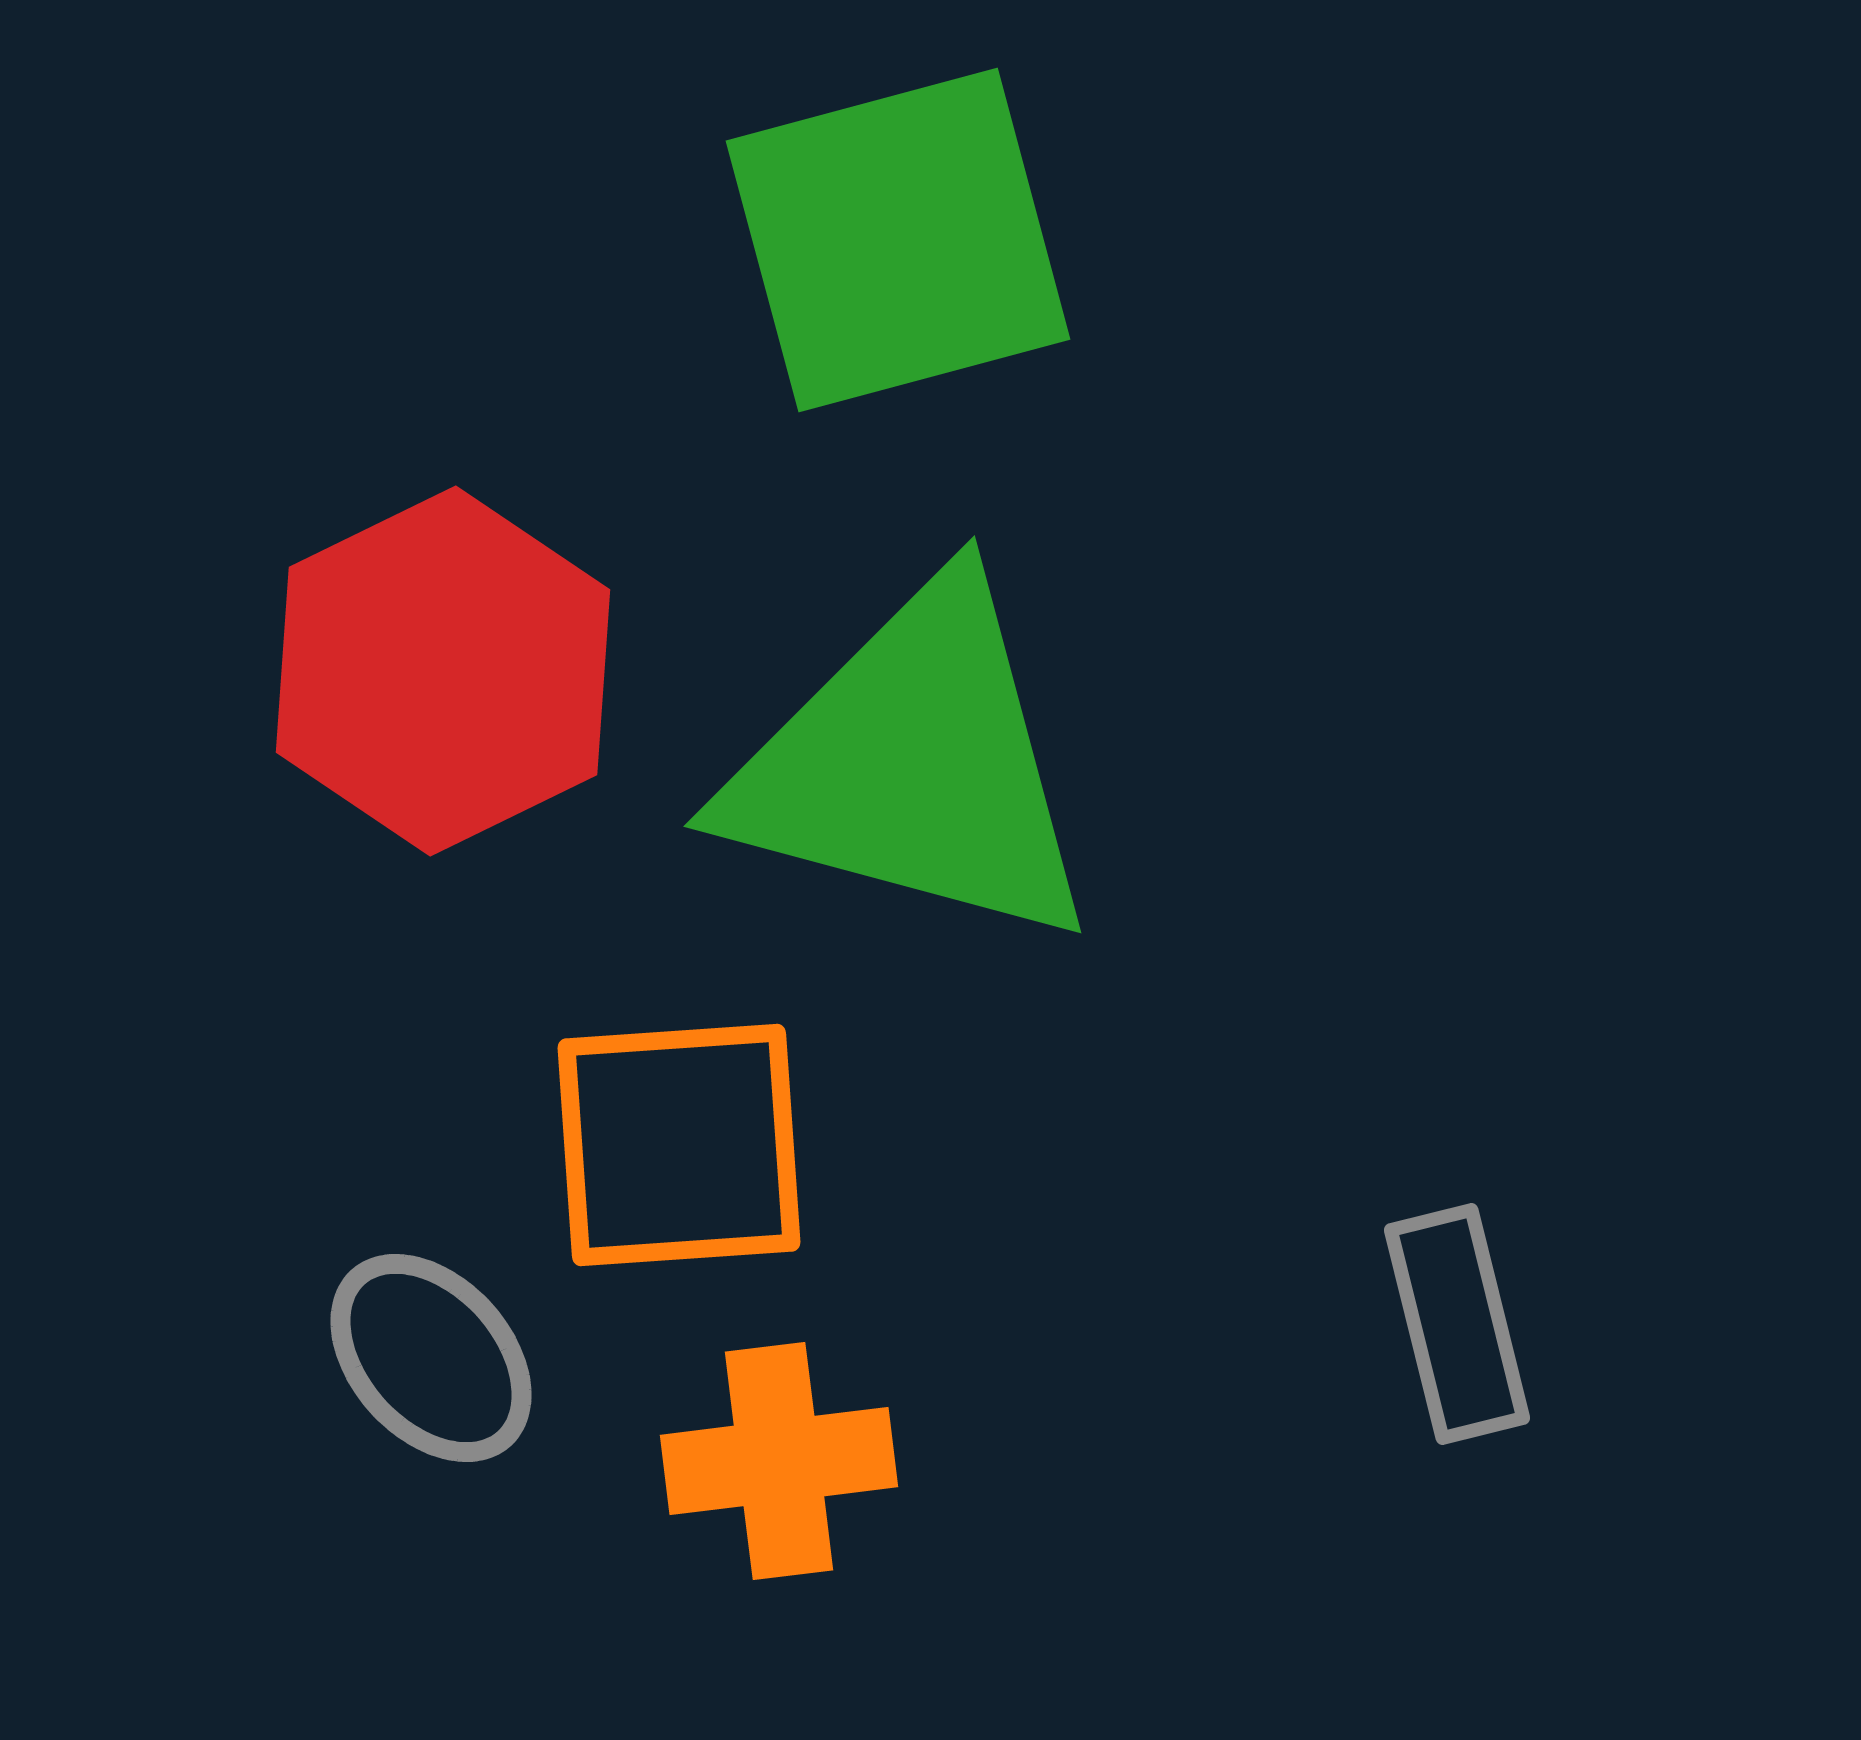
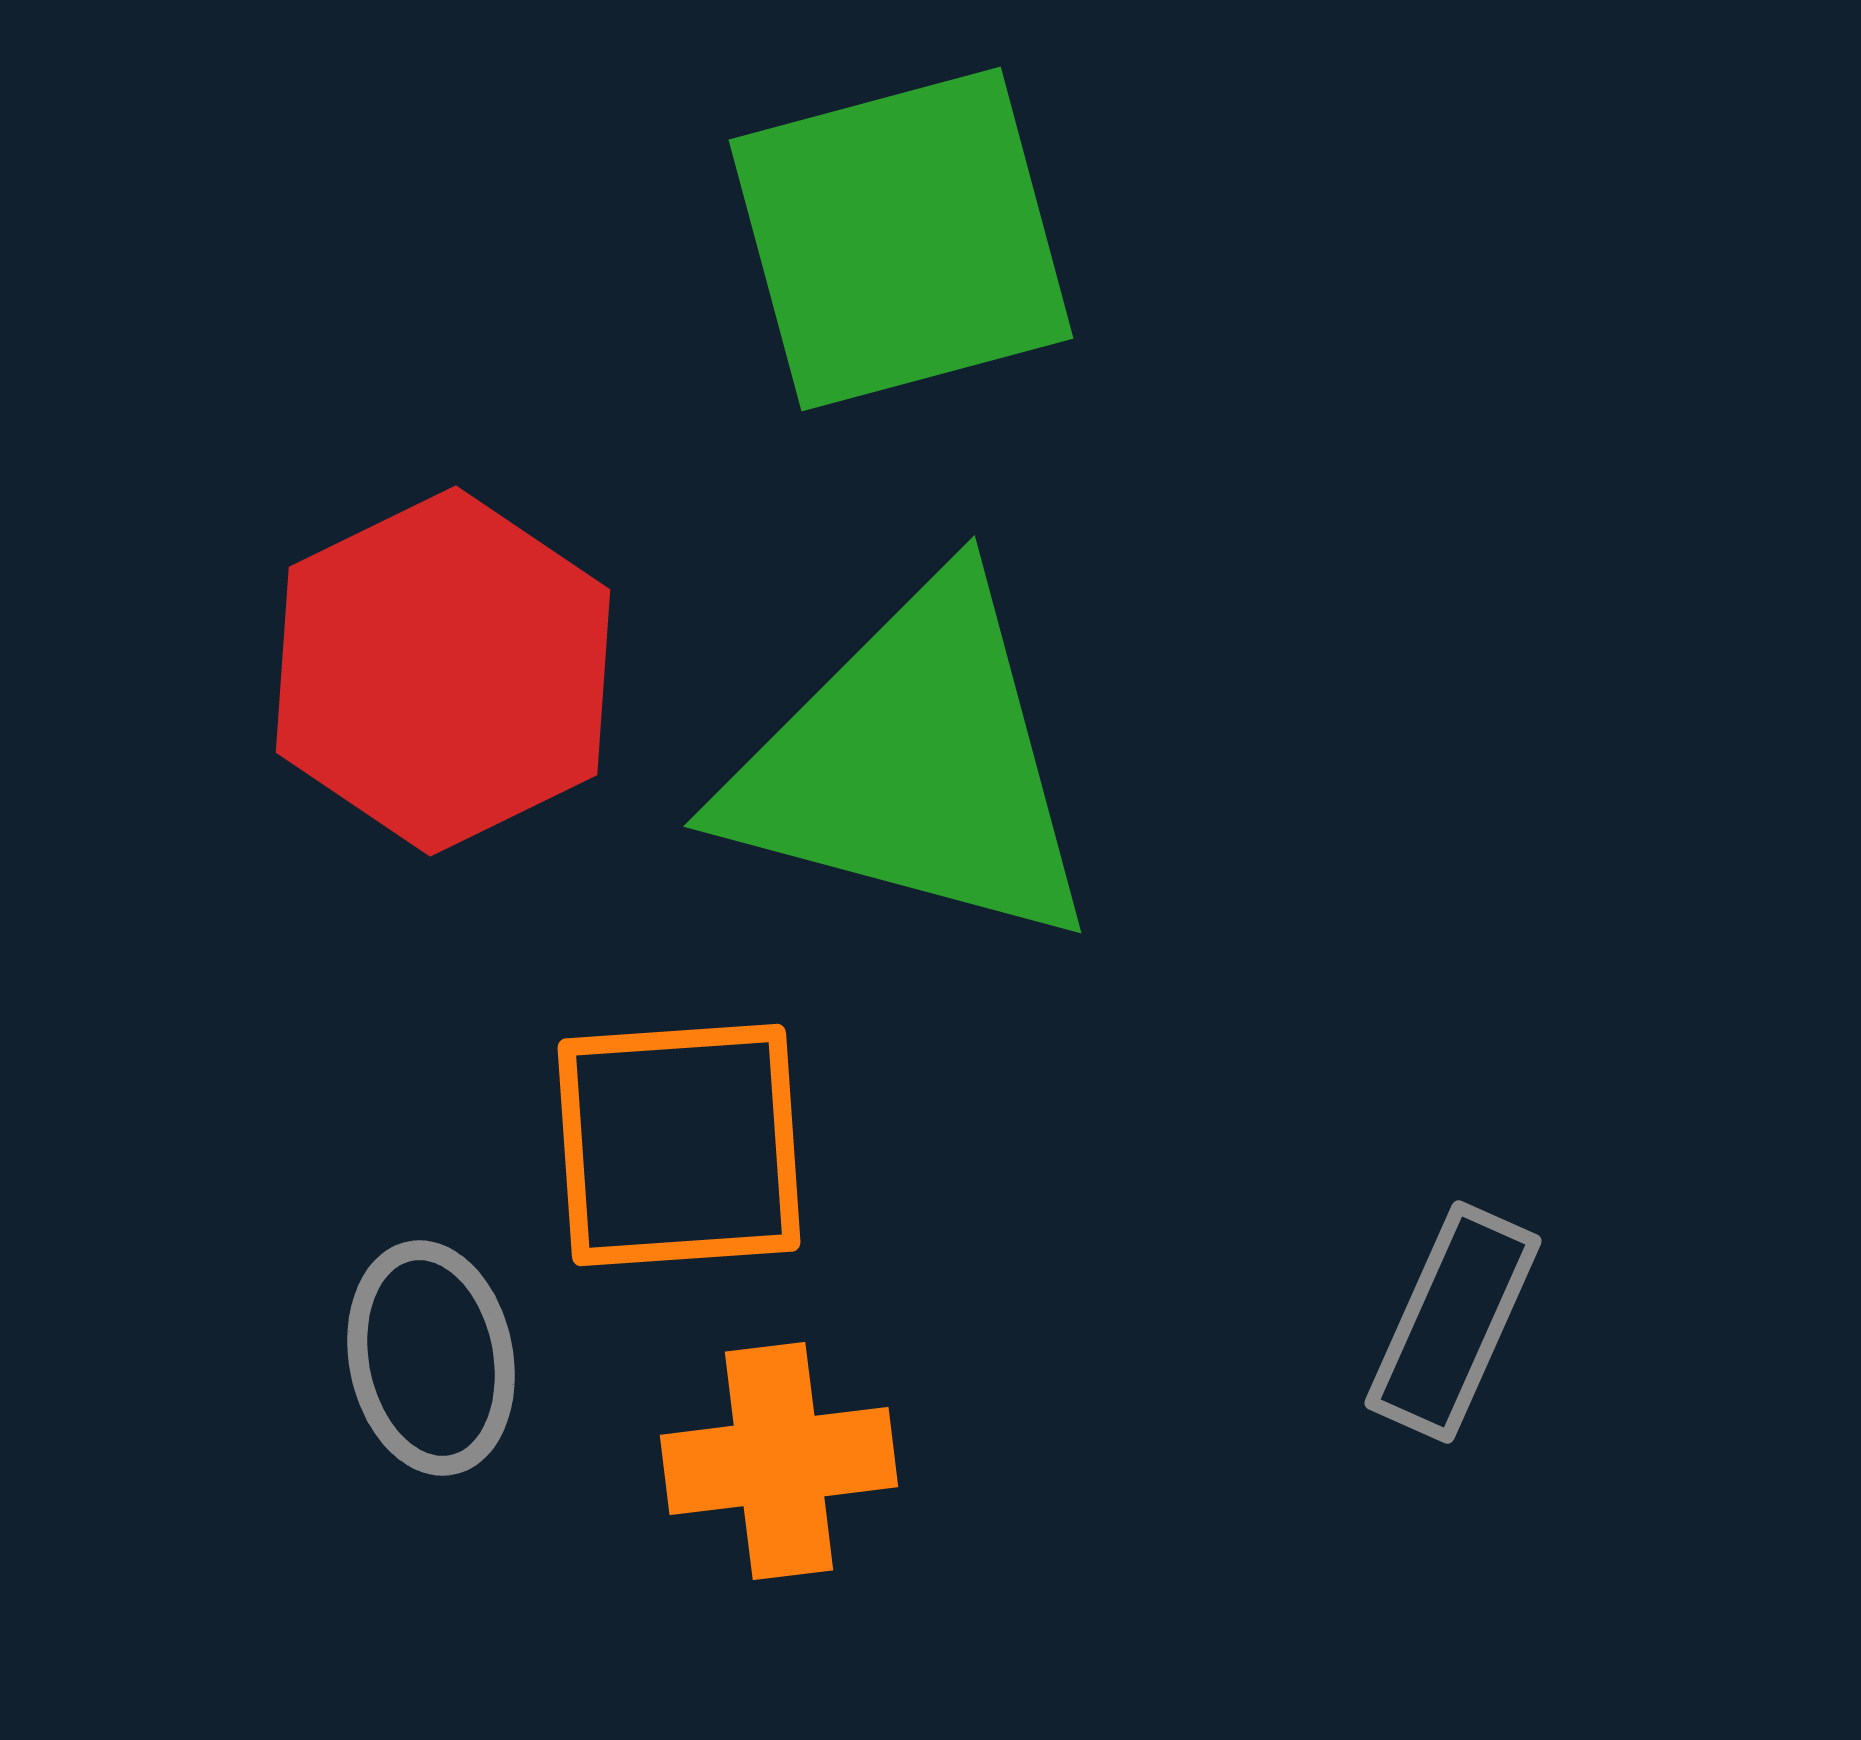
green square: moved 3 px right, 1 px up
gray rectangle: moved 4 px left, 2 px up; rotated 38 degrees clockwise
gray ellipse: rotated 31 degrees clockwise
